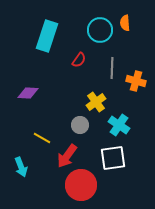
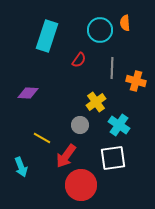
red arrow: moved 1 px left
